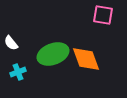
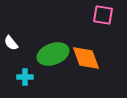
orange diamond: moved 1 px up
cyan cross: moved 7 px right, 5 px down; rotated 21 degrees clockwise
